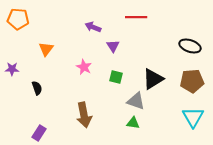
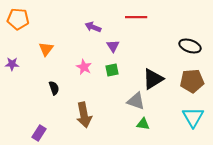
purple star: moved 5 px up
green square: moved 4 px left, 7 px up; rotated 24 degrees counterclockwise
black semicircle: moved 17 px right
green triangle: moved 10 px right, 1 px down
